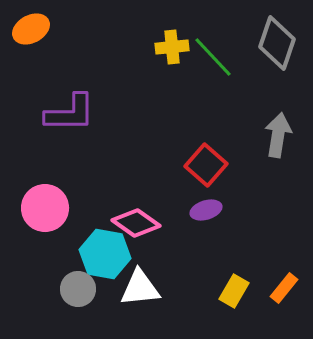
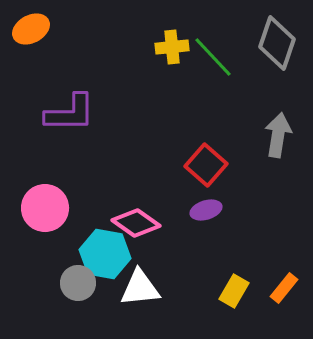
gray circle: moved 6 px up
